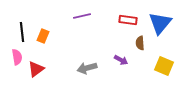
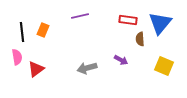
purple line: moved 2 px left
orange rectangle: moved 6 px up
brown semicircle: moved 4 px up
